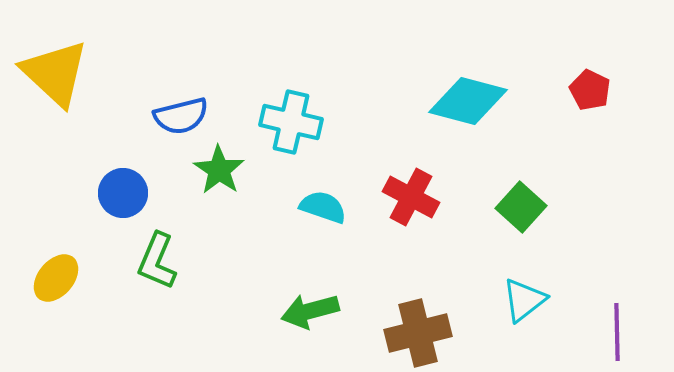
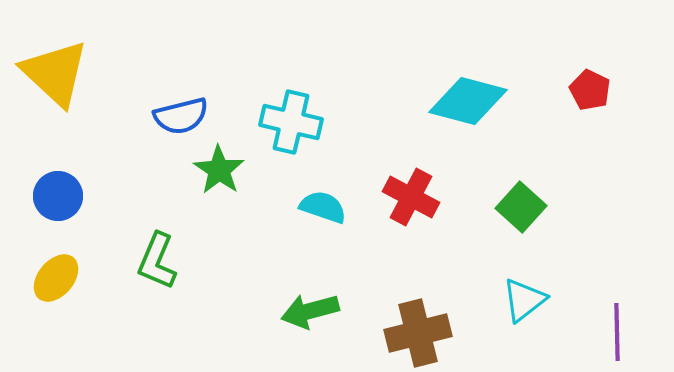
blue circle: moved 65 px left, 3 px down
